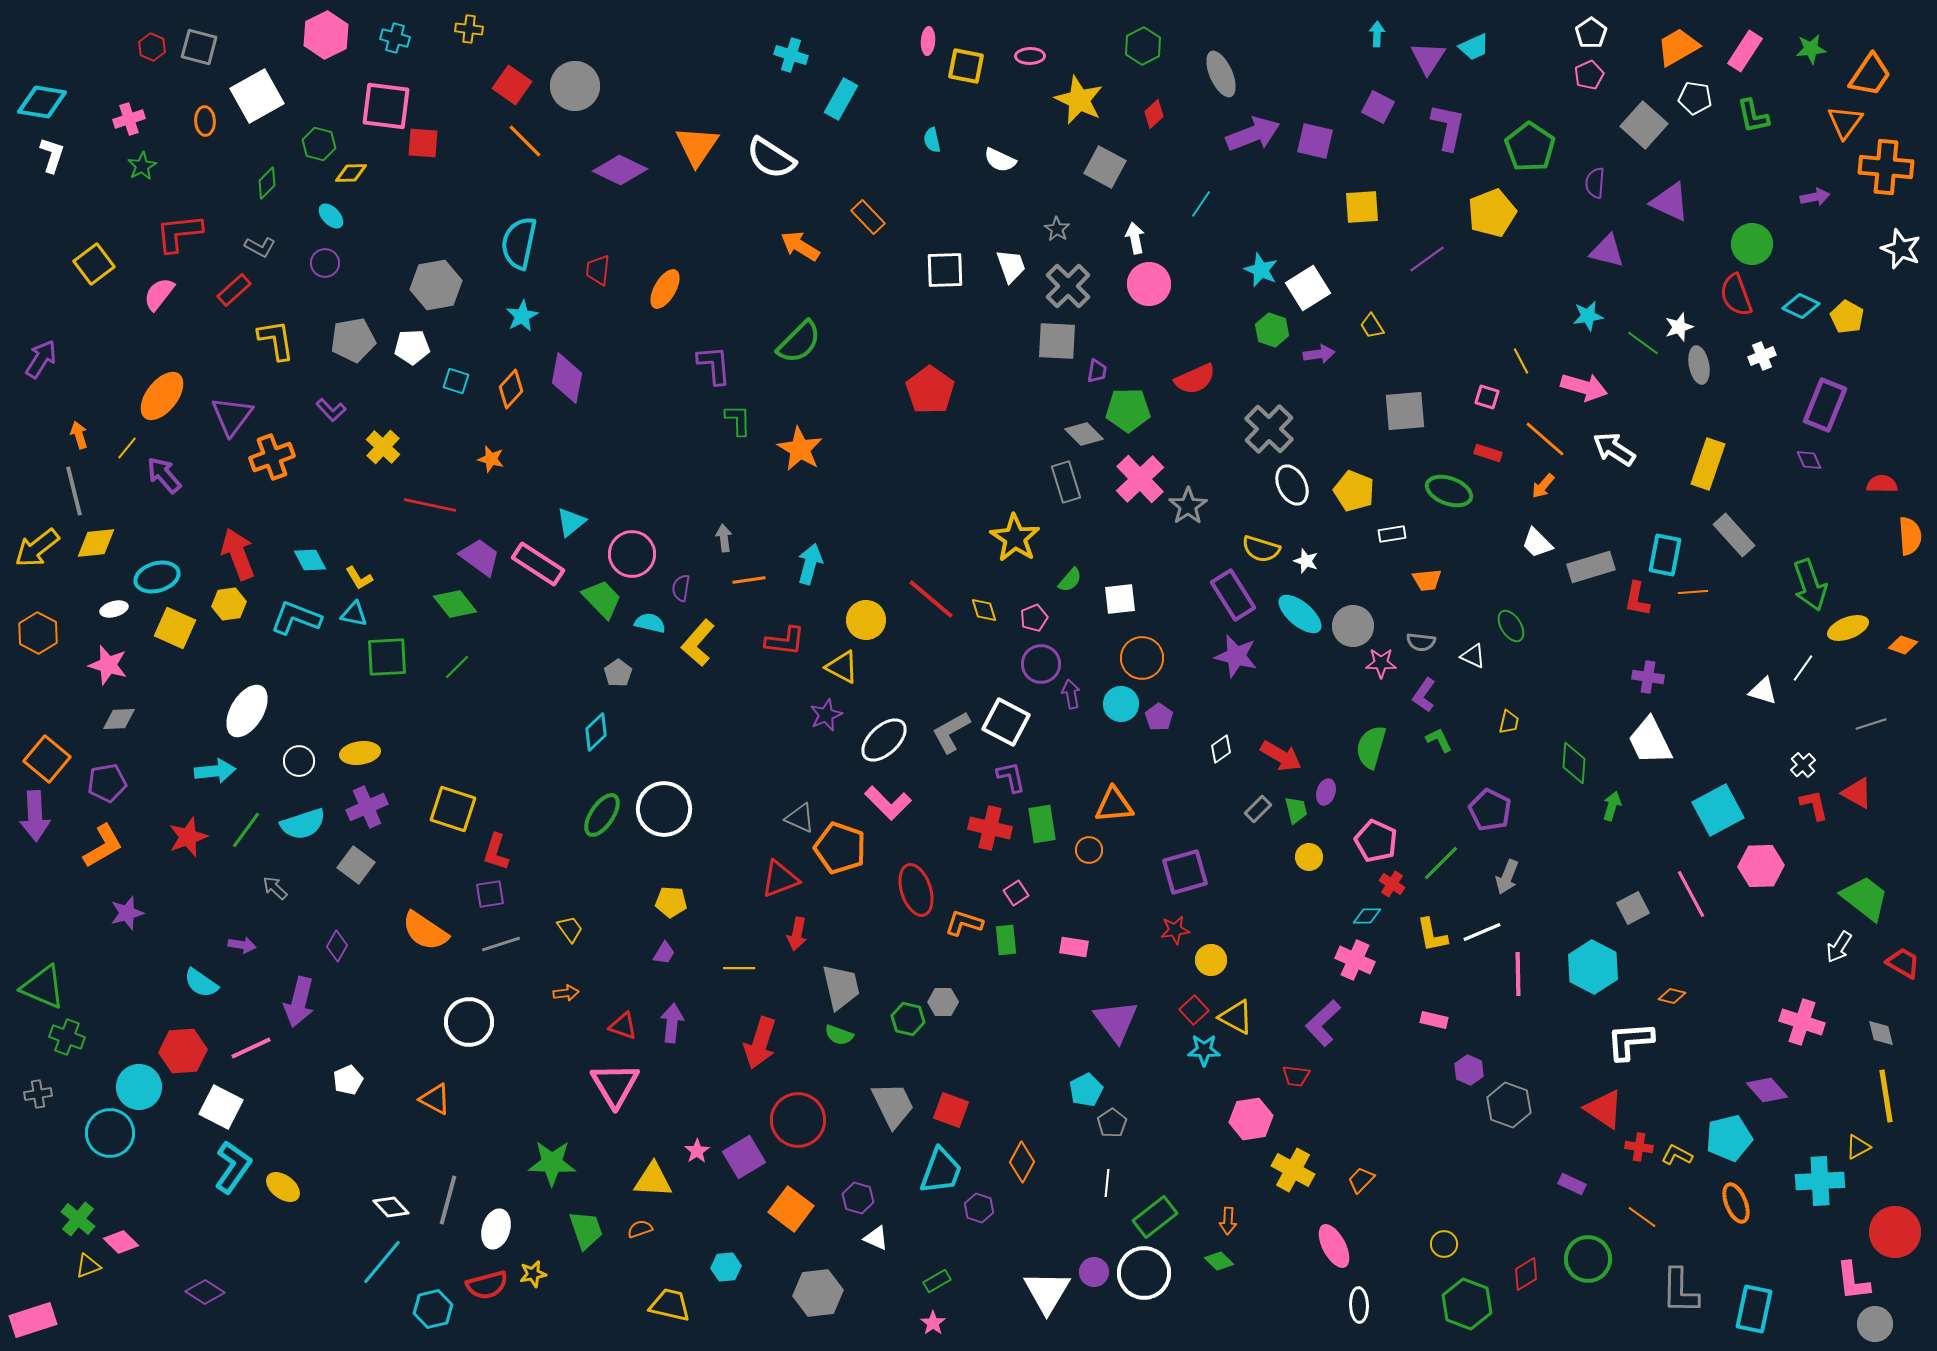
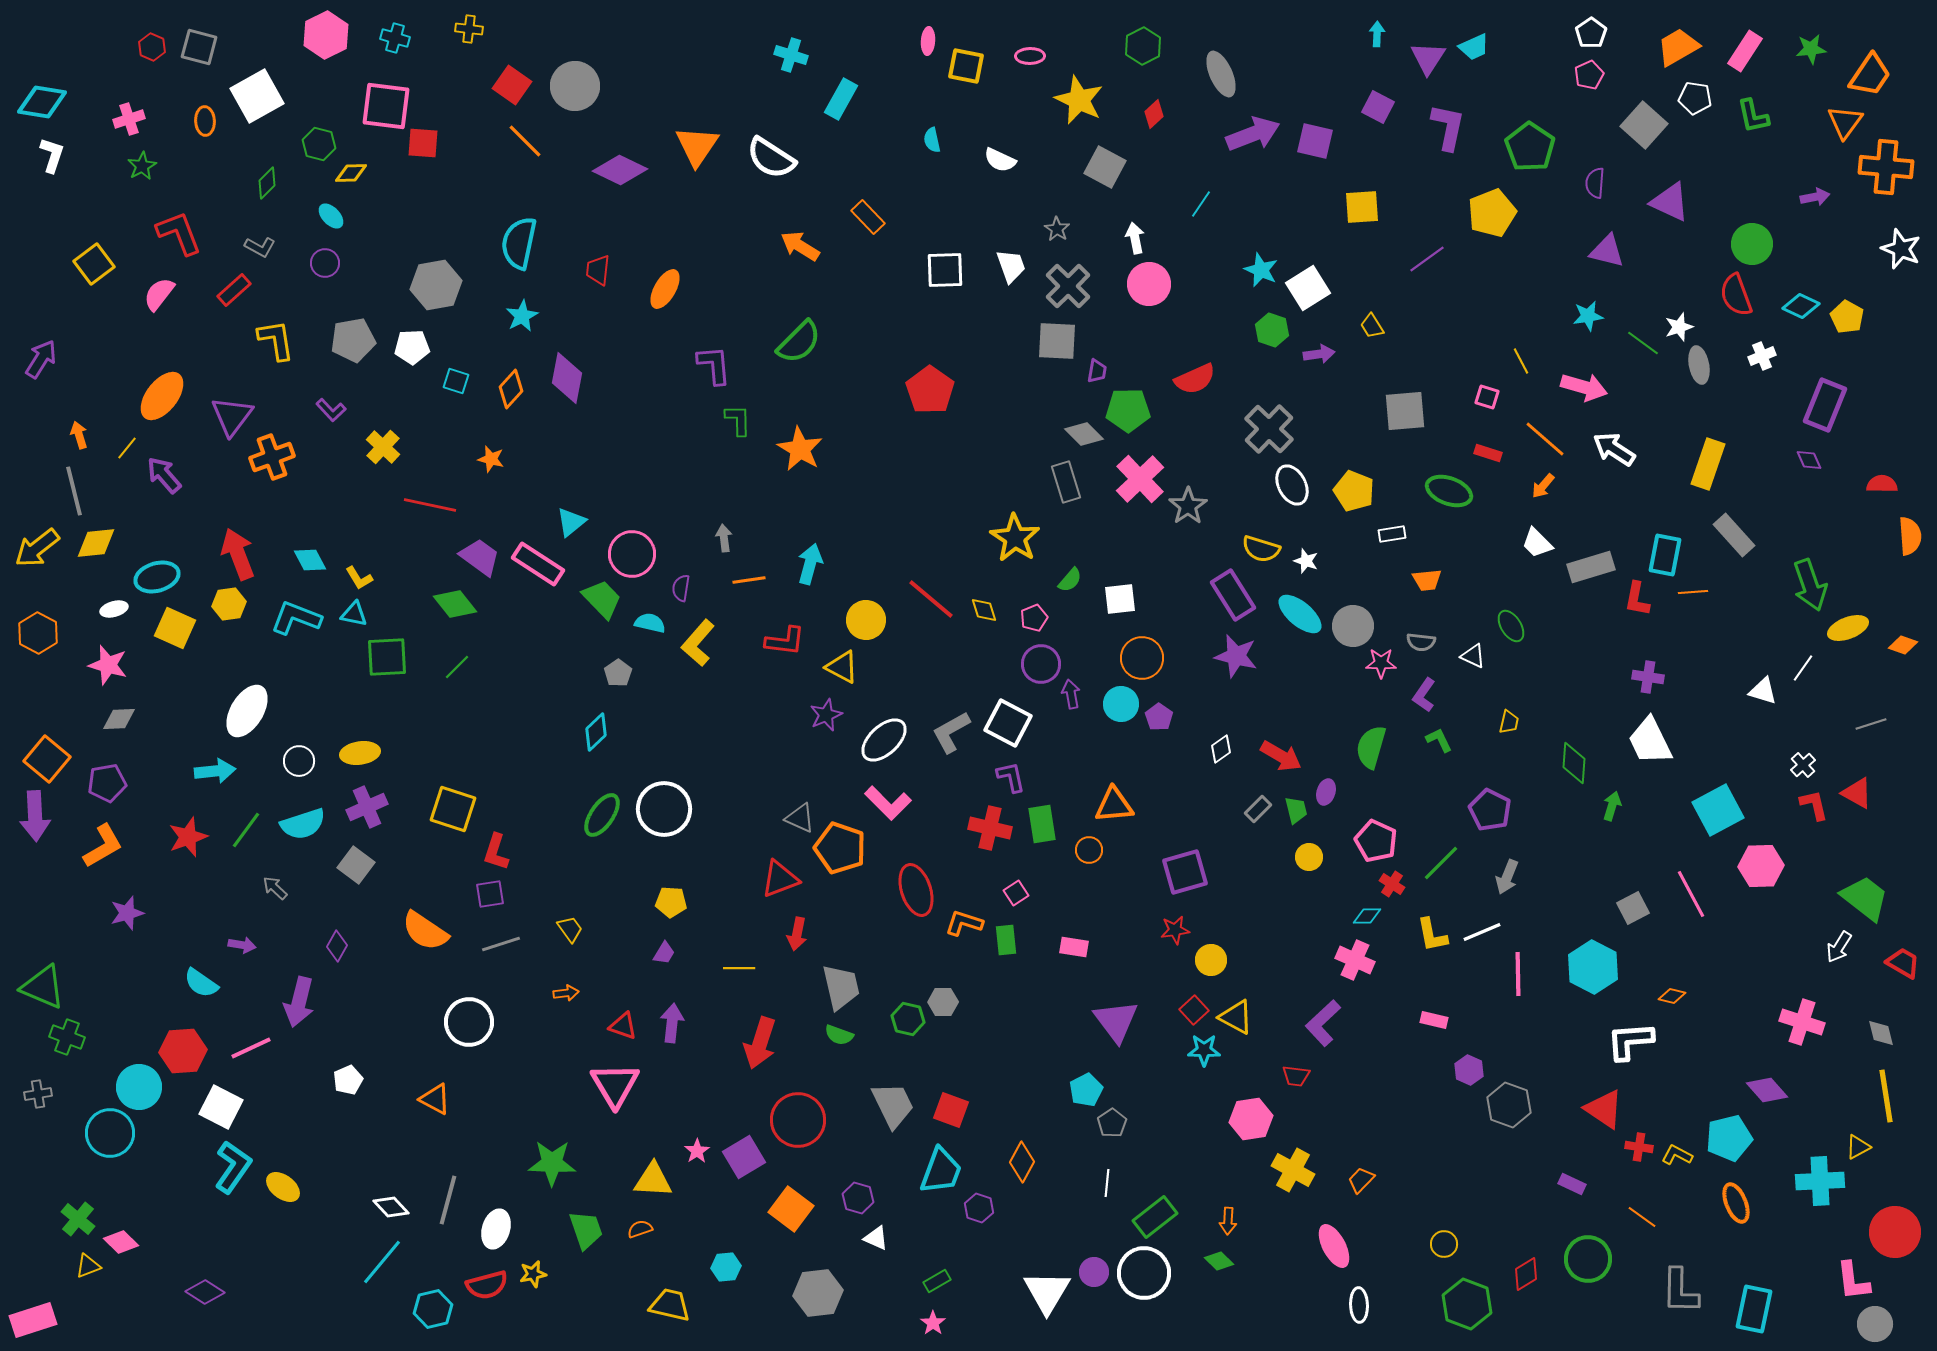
red L-shape at (179, 233): rotated 75 degrees clockwise
white square at (1006, 722): moved 2 px right, 1 px down
